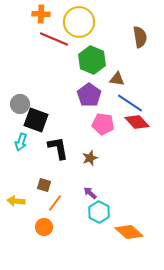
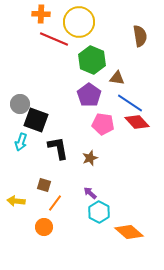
brown semicircle: moved 1 px up
brown triangle: moved 1 px up
